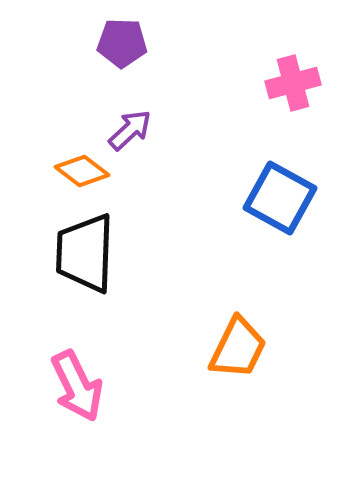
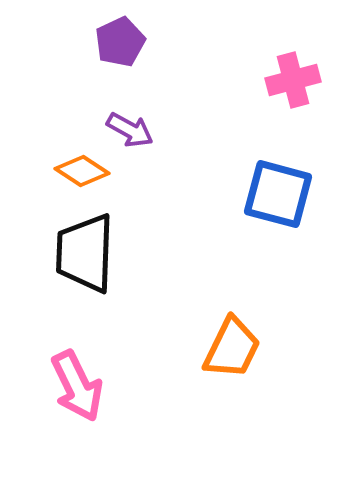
purple pentagon: moved 2 px left, 1 px up; rotated 27 degrees counterclockwise
pink cross: moved 3 px up
purple arrow: rotated 72 degrees clockwise
orange diamond: rotated 4 degrees counterclockwise
blue square: moved 2 px left, 4 px up; rotated 14 degrees counterclockwise
orange trapezoid: moved 6 px left
